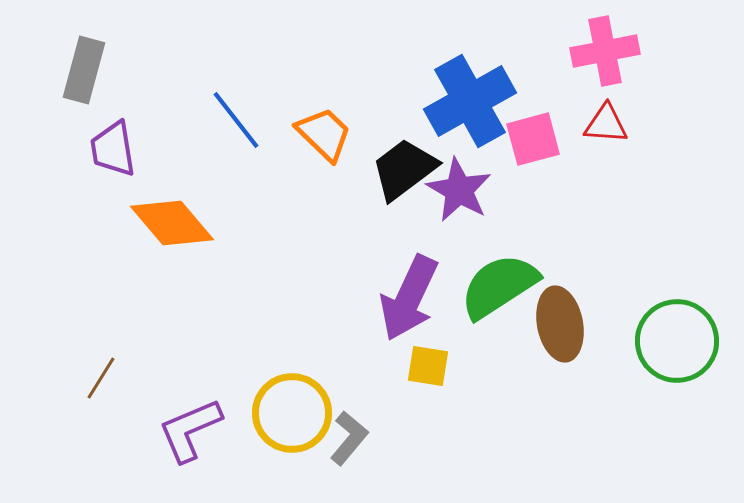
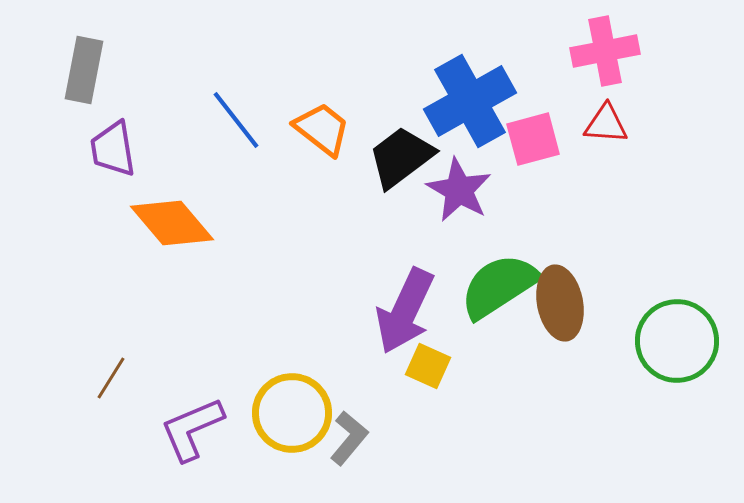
gray rectangle: rotated 4 degrees counterclockwise
orange trapezoid: moved 2 px left, 5 px up; rotated 6 degrees counterclockwise
black trapezoid: moved 3 px left, 12 px up
purple arrow: moved 4 px left, 13 px down
brown ellipse: moved 21 px up
yellow square: rotated 15 degrees clockwise
brown line: moved 10 px right
purple L-shape: moved 2 px right, 1 px up
